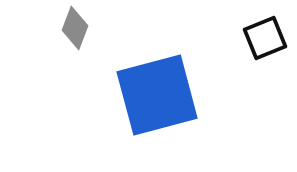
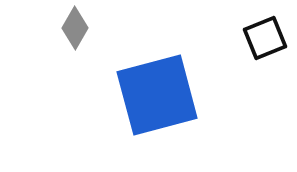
gray diamond: rotated 9 degrees clockwise
